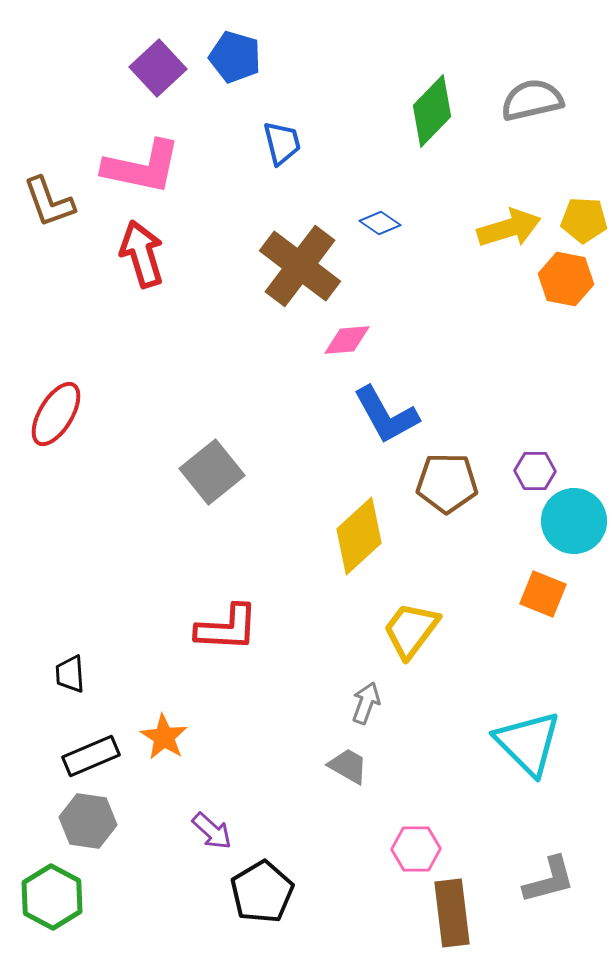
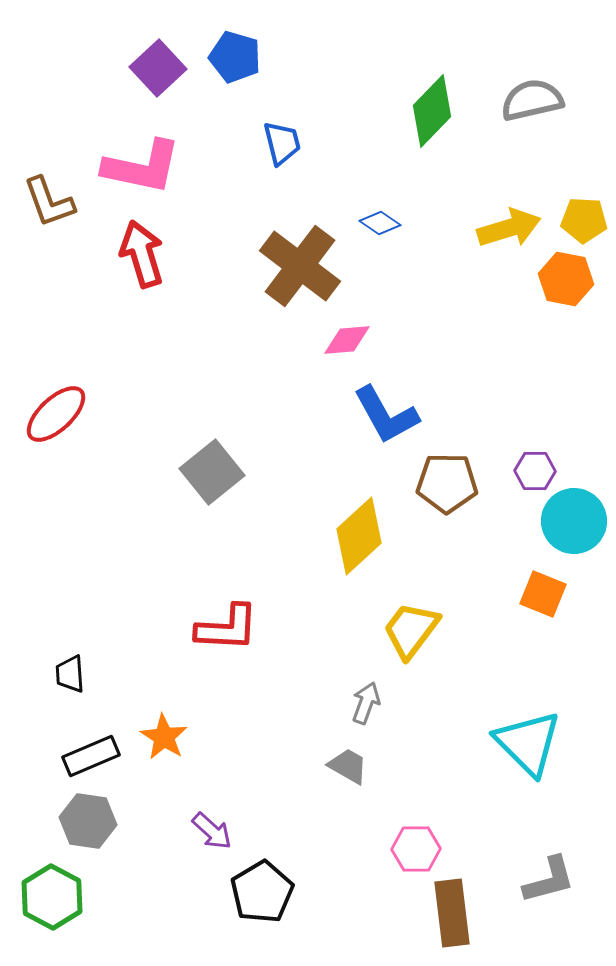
red ellipse: rotated 16 degrees clockwise
